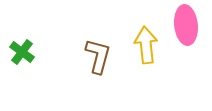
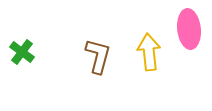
pink ellipse: moved 3 px right, 4 px down
yellow arrow: moved 3 px right, 7 px down
